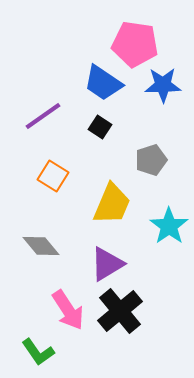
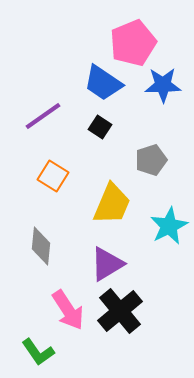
pink pentagon: moved 2 px left, 1 px up; rotated 30 degrees counterclockwise
cyan star: rotated 9 degrees clockwise
gray diamond: rotated 45 degrees clockwise
